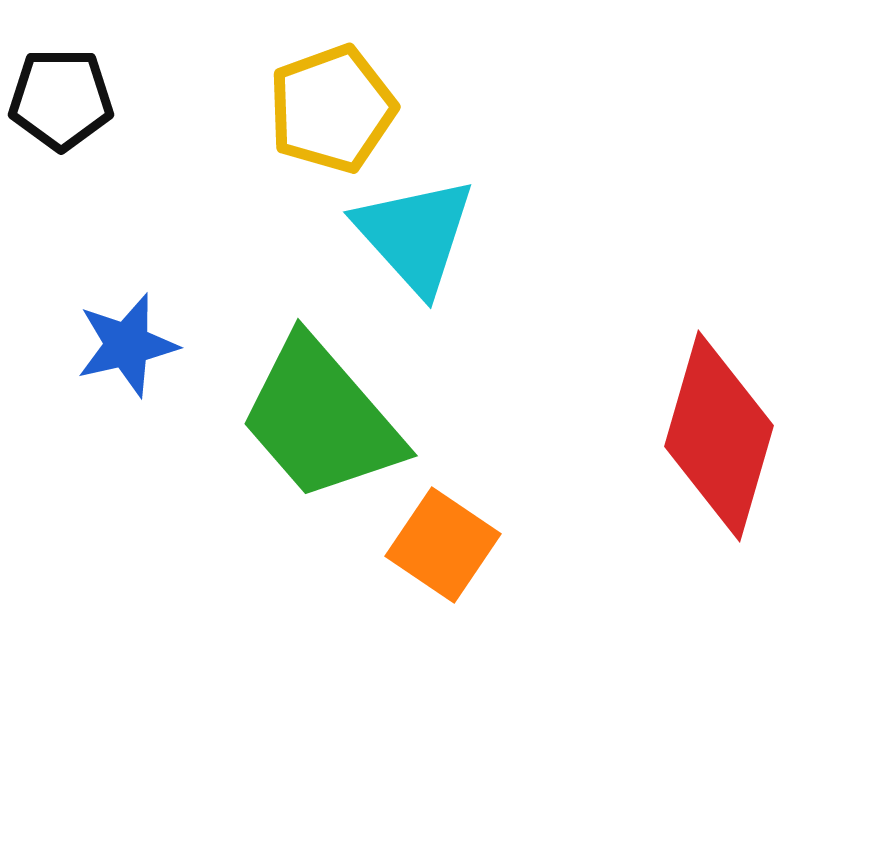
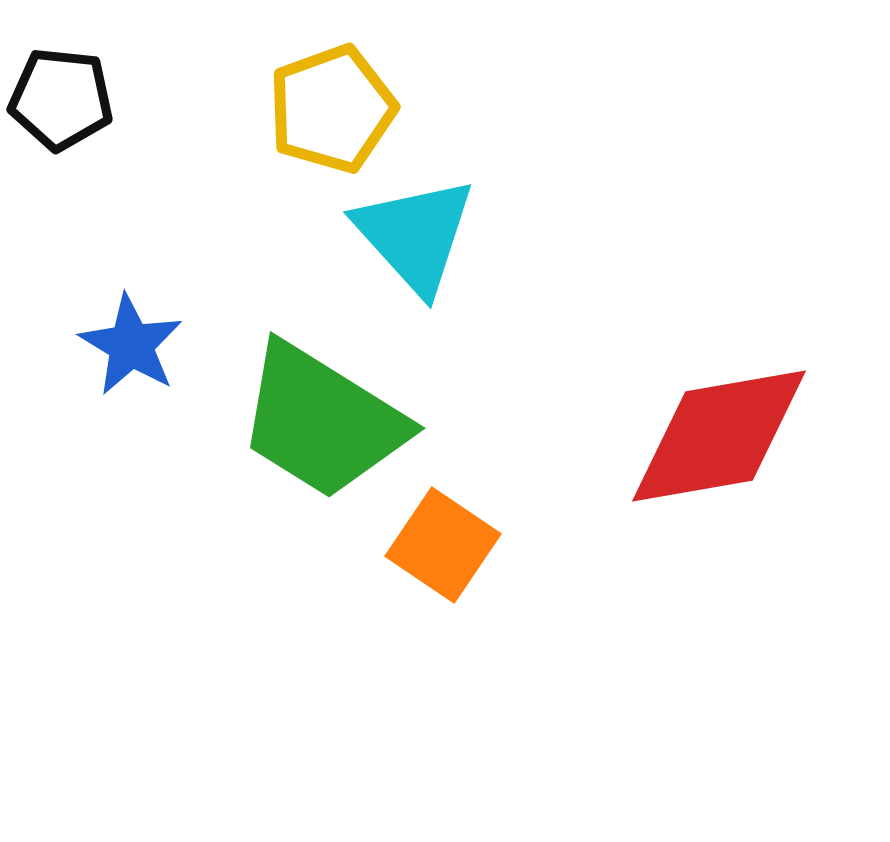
black pentagon: rotated 6 degrees clockwise
blue star: moved 4 px right; rotated 28 degrees counterclockwise
green trapezoid: moved 1 px right, 2 px down; rotated 17 degrees counterclockwise
red diamond: rotated 64 degrees clockwise
